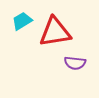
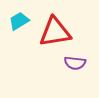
cyan trapezoid: moved 3 px left
